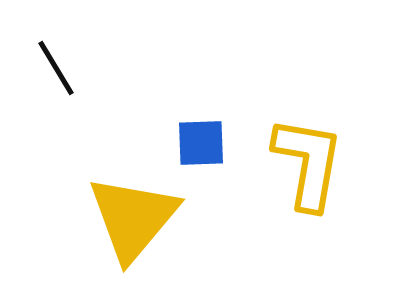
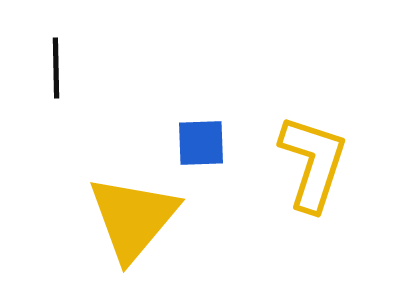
black line: rotated 30 degrees clockwise
yellow L-shape: moved 5 px right; rotated 8 degrees clockwise
